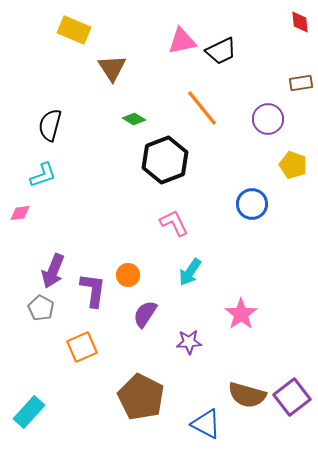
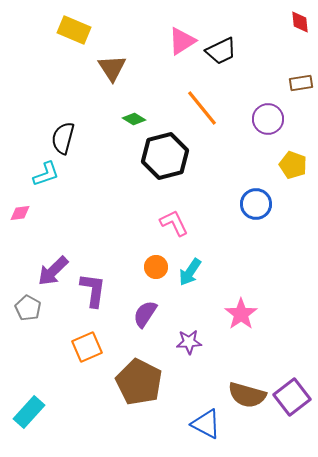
pink triangle: rotated 20 degrees counterclockwise
black semicircle: moved 13 px right, 13 px down
black hexagon: moved 4 px up; rotated 6 degrees clockwise
cyan L-shape: moved 3 px right, 1 px up
blue circle: moved 4 px right
purple arrow: rotated 24 degrees clockwise
orange circle: moved 28 px right, 8 px up
gray pentagon: moved 13 px left
orange square: moved 5 px right
brown pentagon: moved 2 px left, 15 px up
